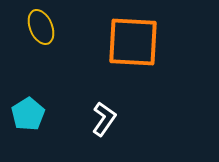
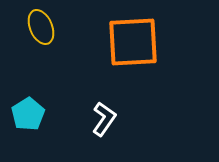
orange square: rotated 6 degrees counterclockwise
